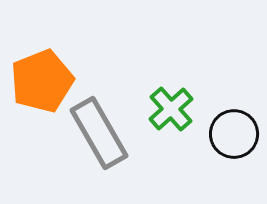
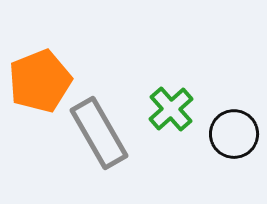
orange pentagon: moved 2 px left
